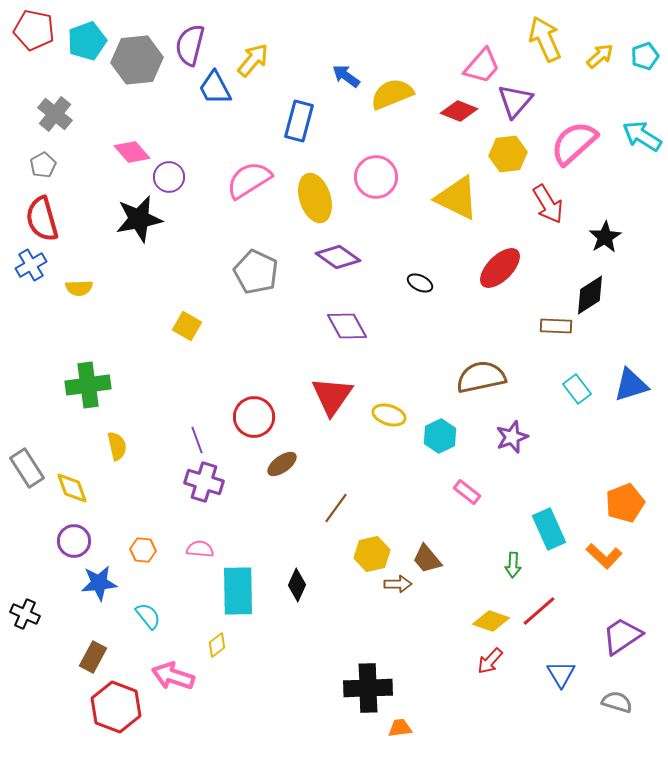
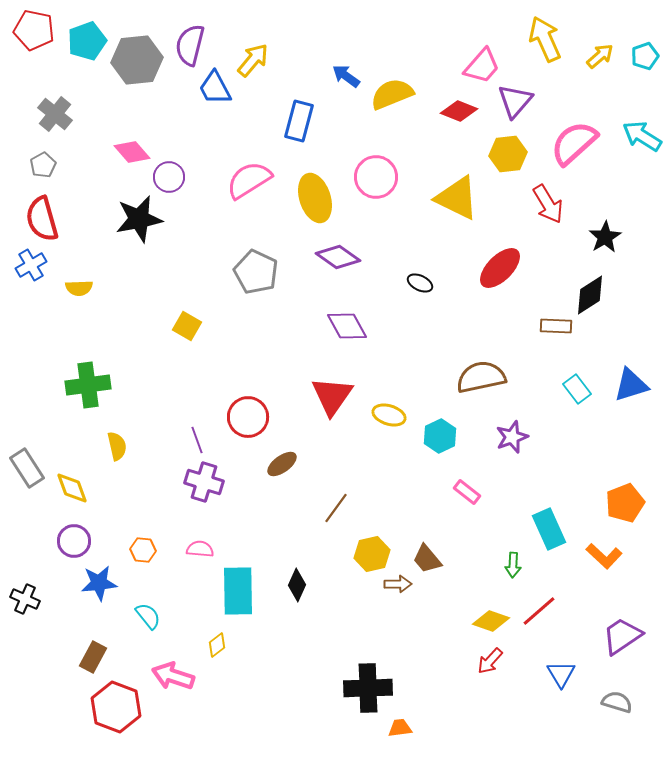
red circle at (254, 417): moved 6 px left
black cross at (25, 614): moved 15 px up
